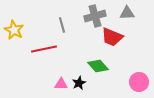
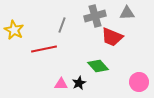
gray line: rotated 35 degrees clockwise
